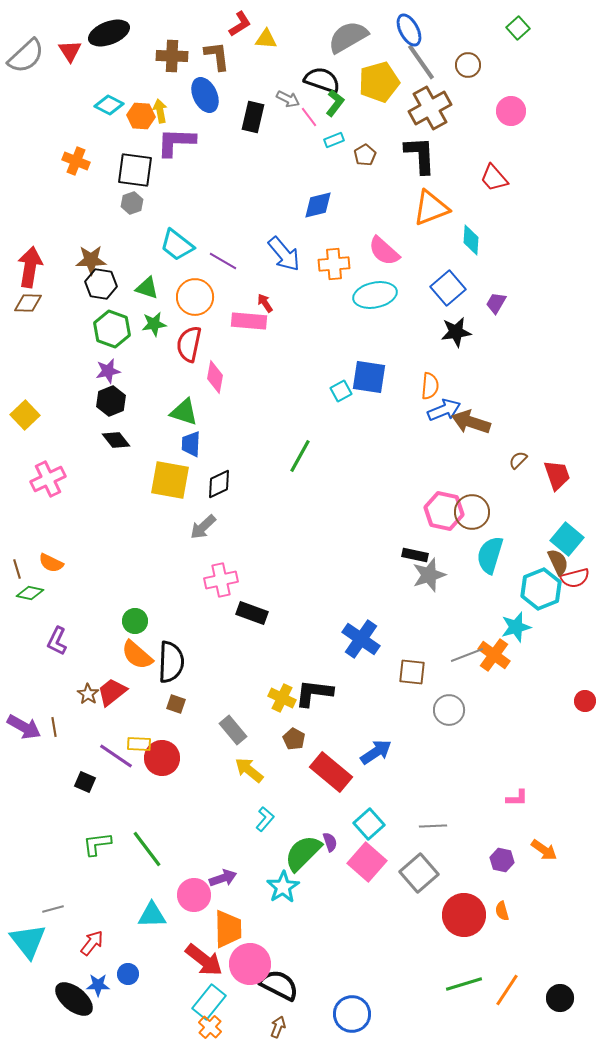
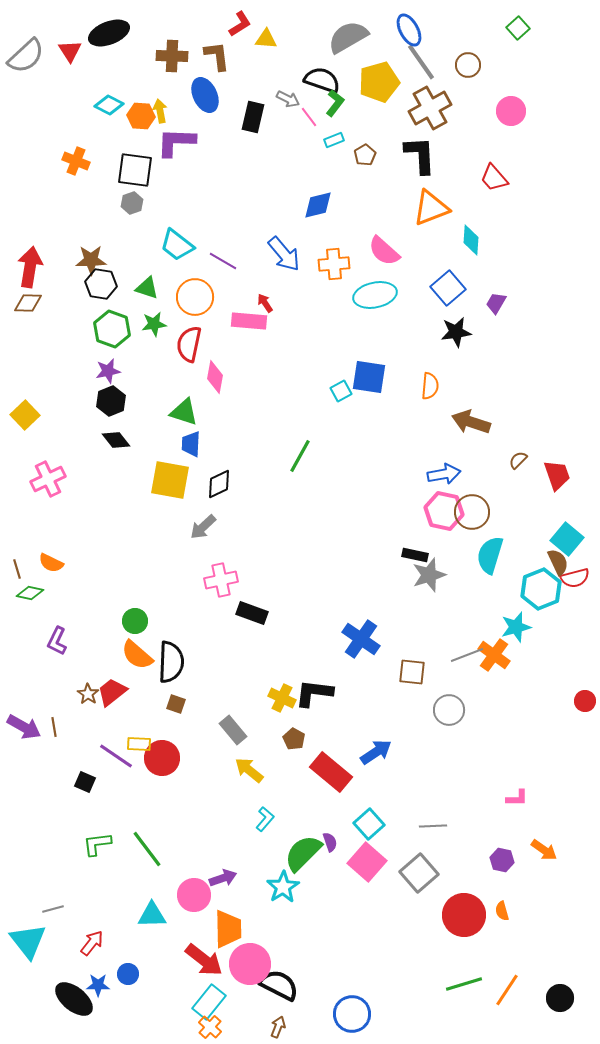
blue arrow at (444, 410): moved 64 px down; rotated 12 degrees clockwise
